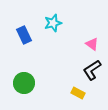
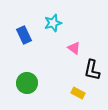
pink triangle: moved 18 px left, 4 px down
black L-shape: rotated 45 degrees counterclockwise
green circle: moved 3 px right
